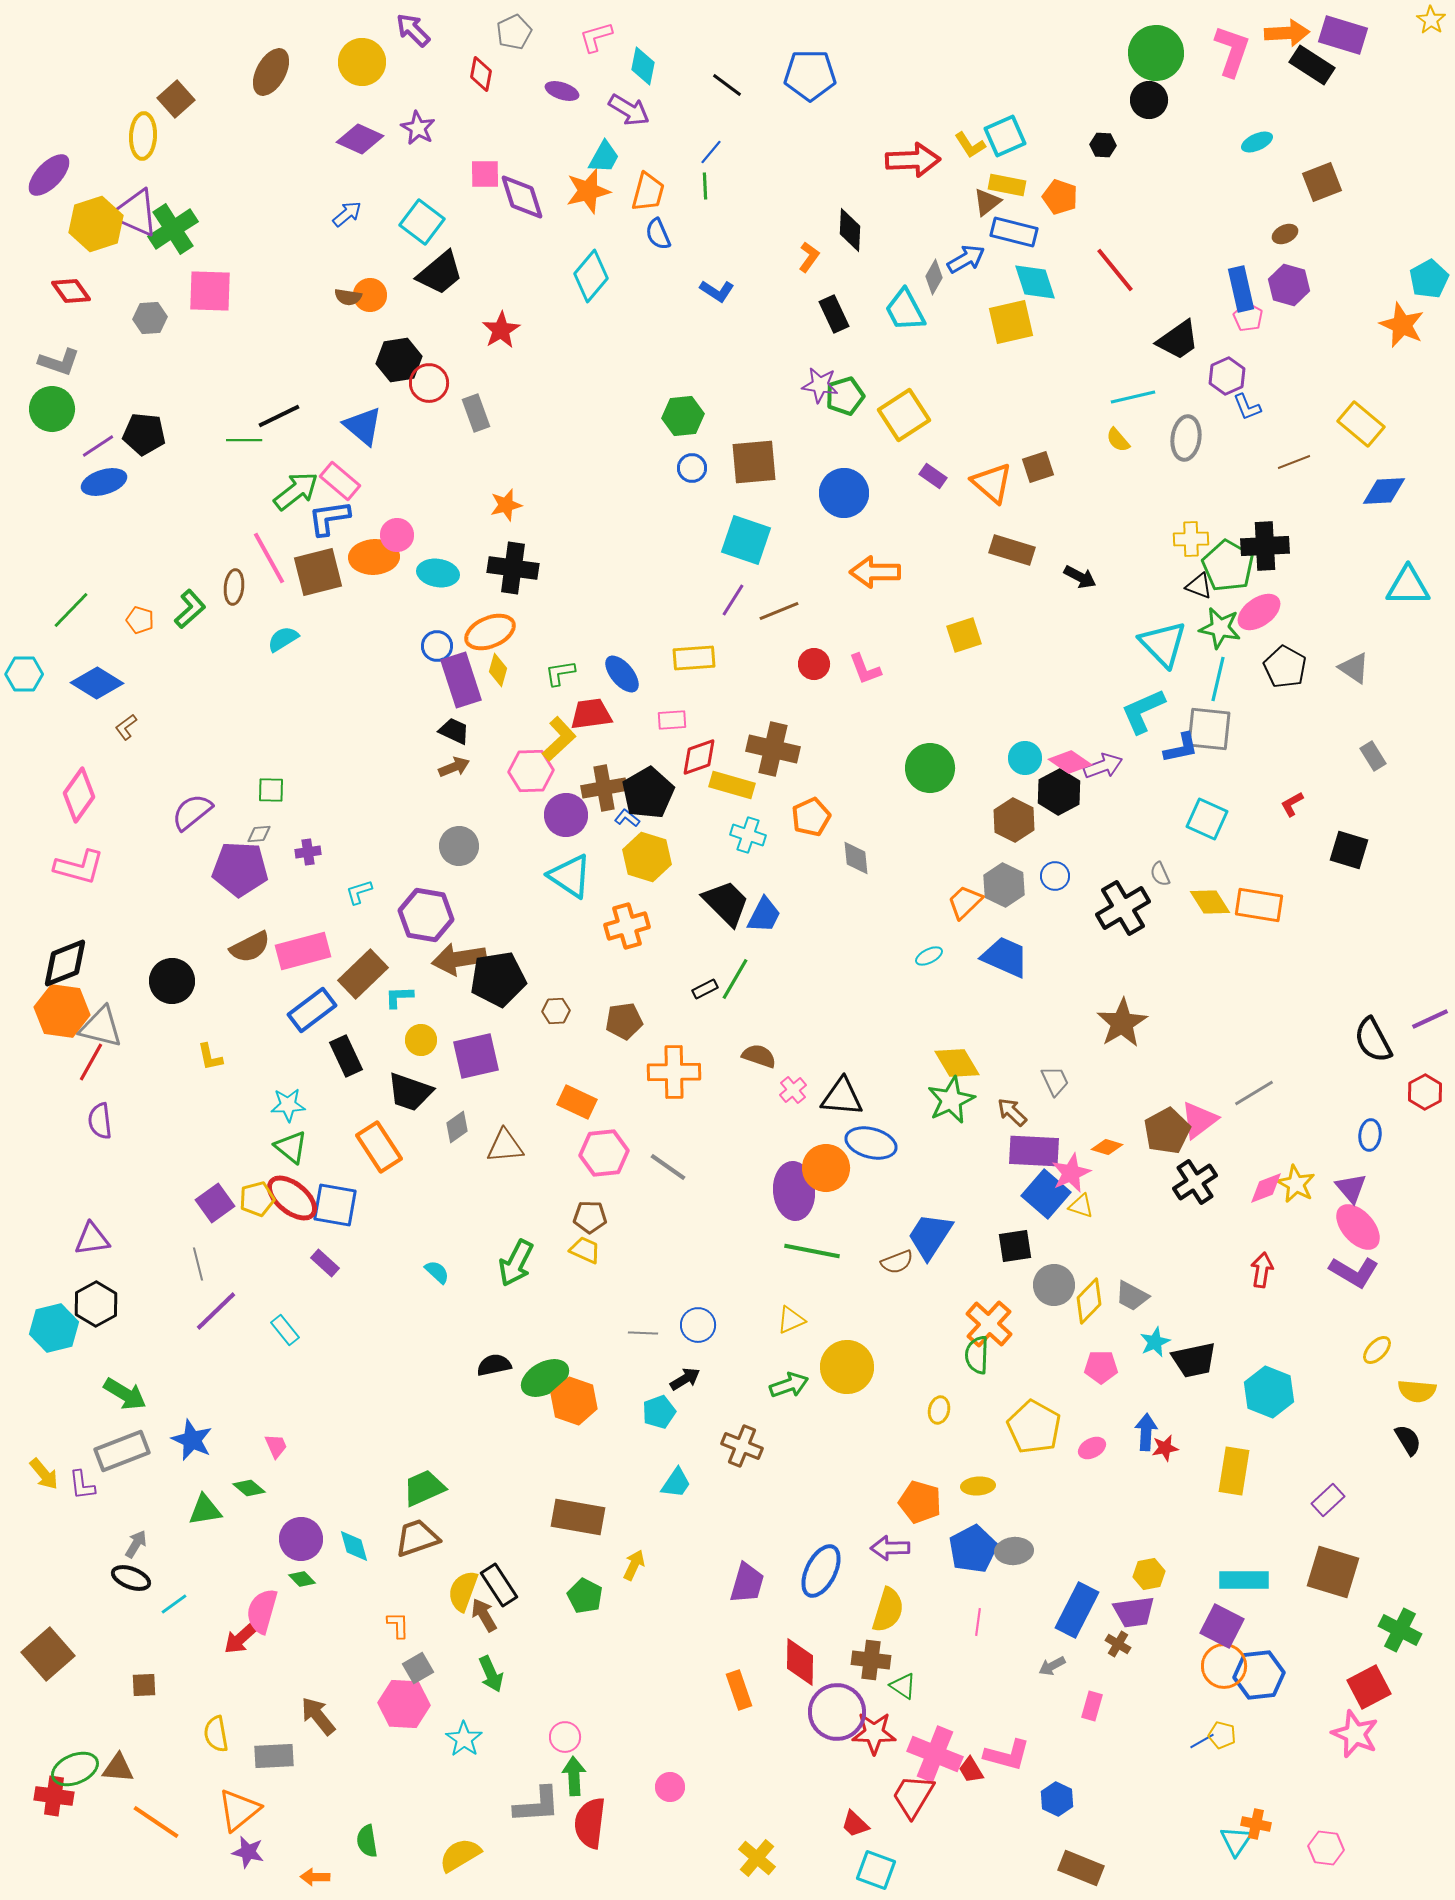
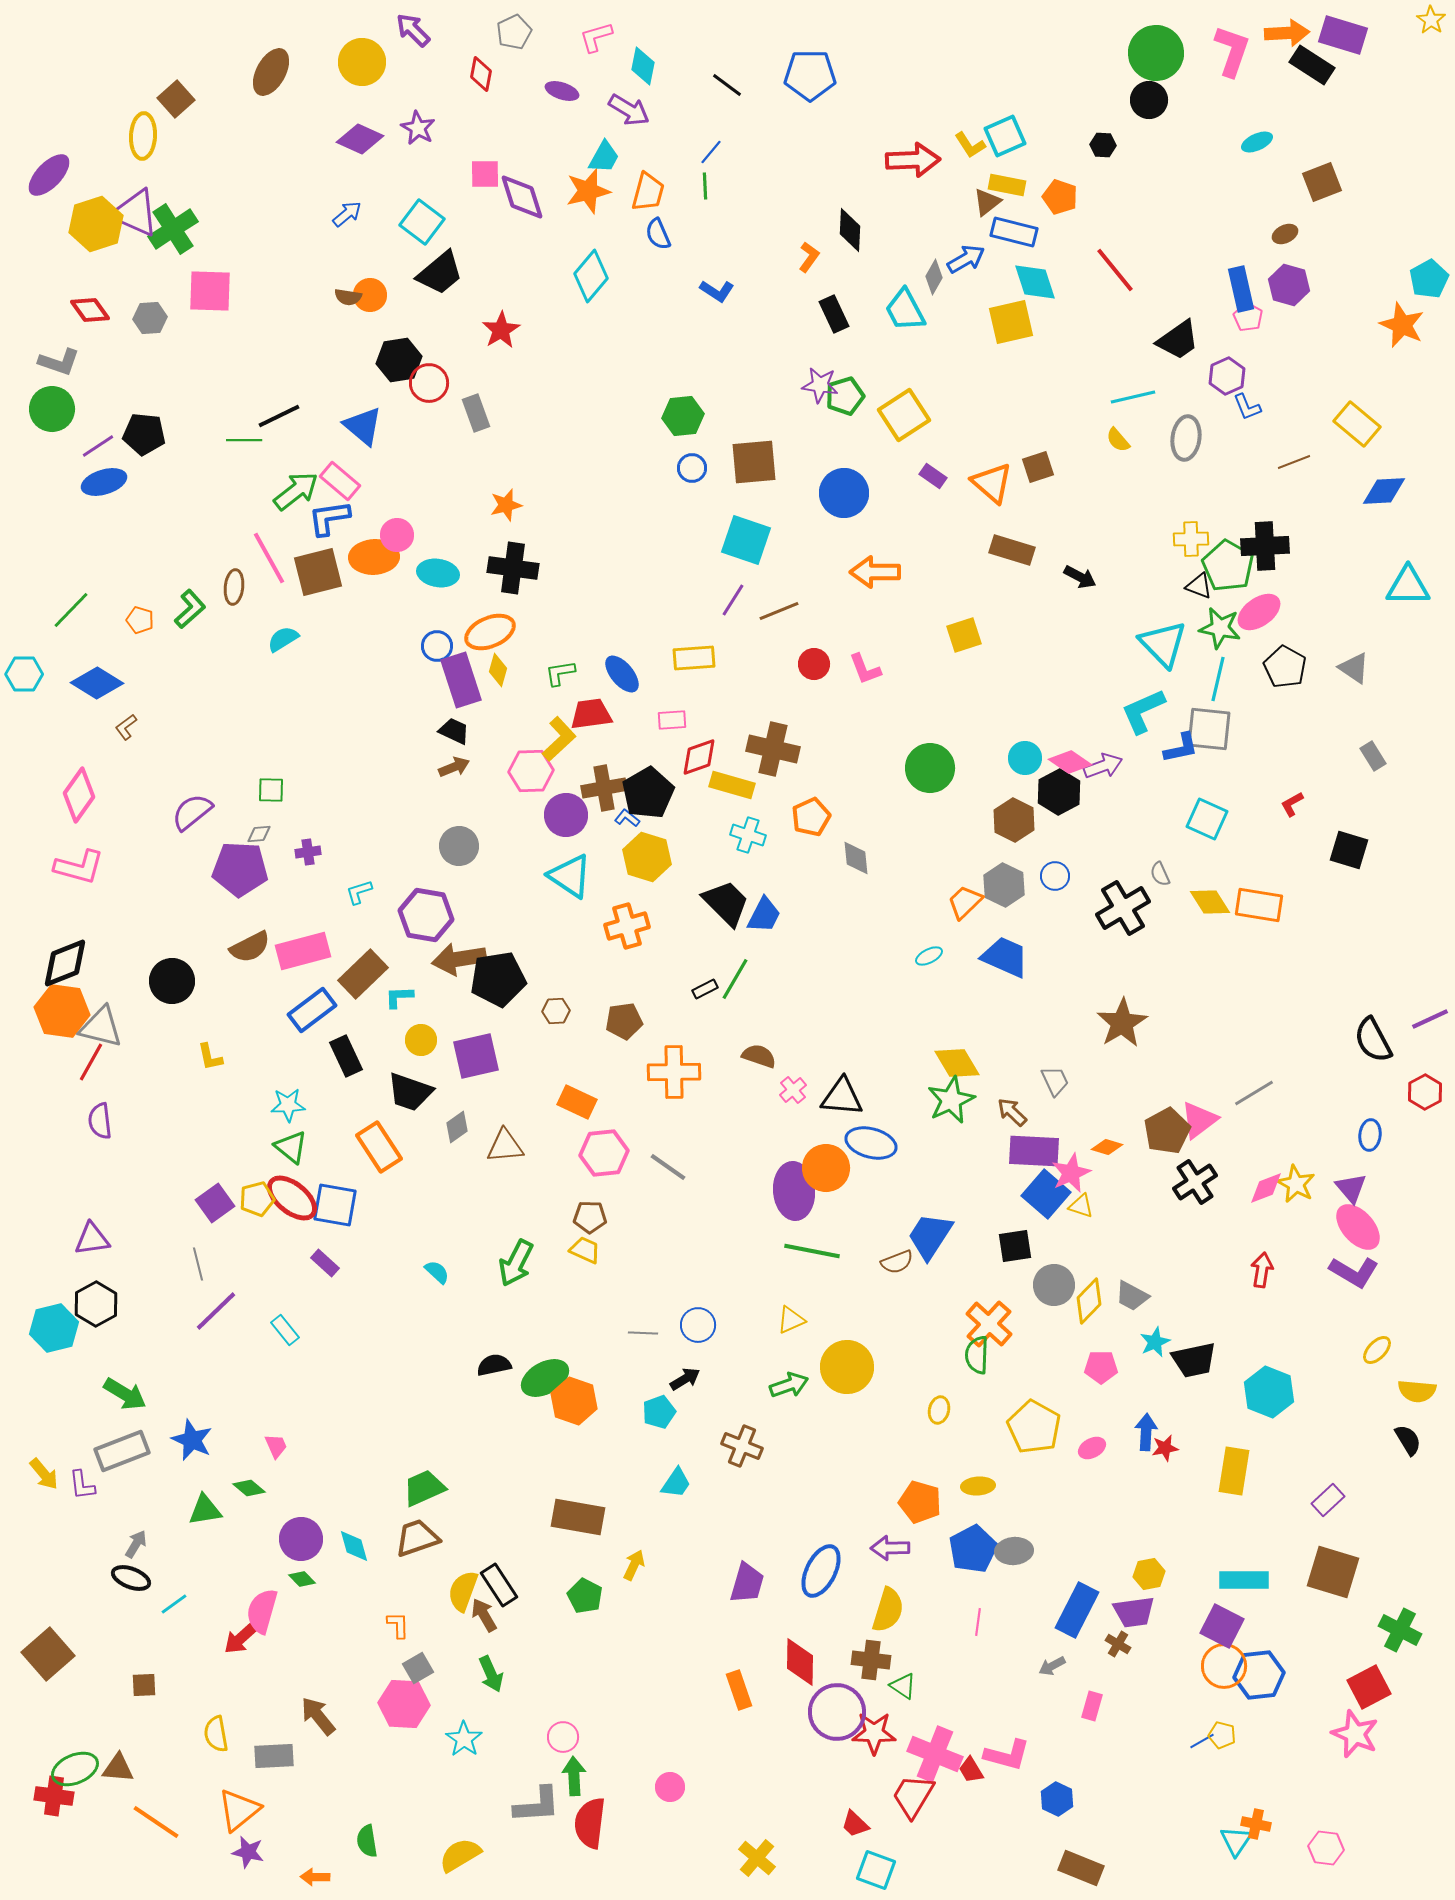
red diamond at (71, 291): moved 19 px right, 19 px down
yellow rectangle at (1361, 424): moved 4 px left
pink circle at (565, 1737): moved 2 px left
